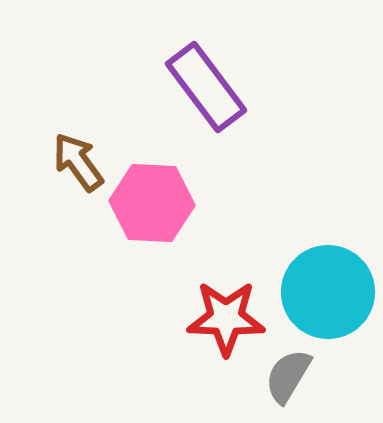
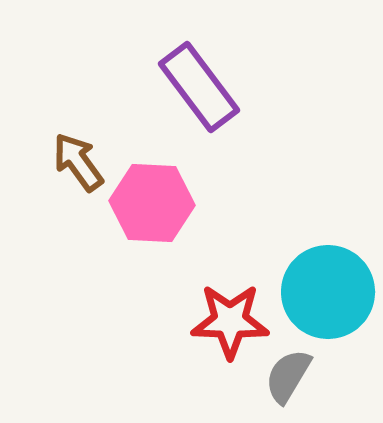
purple rectangle: moved 7 px left
red star: moved 4 px right, 3 px down
